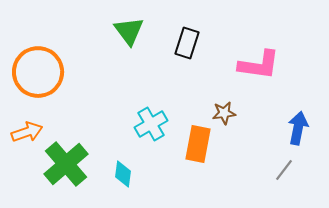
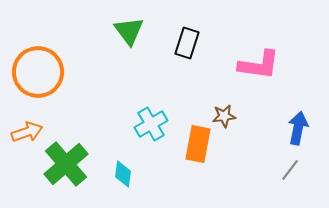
brown star: moved 3 px down
gray line: moved 6 px right
